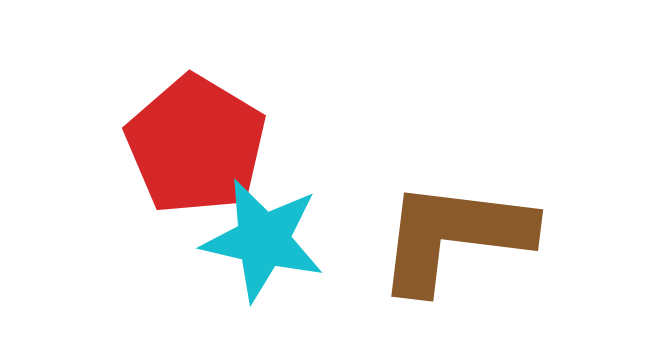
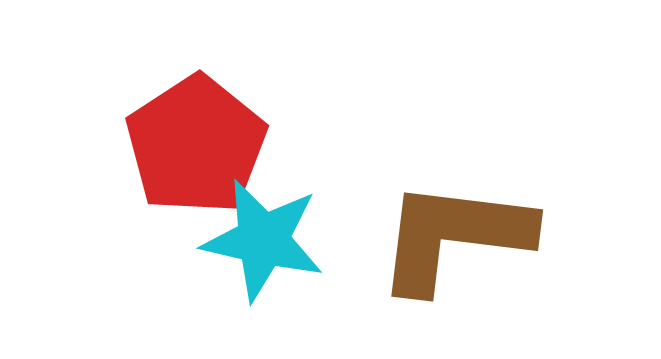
red pentagon: rotated 8 degrees clockwise
